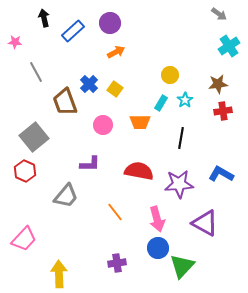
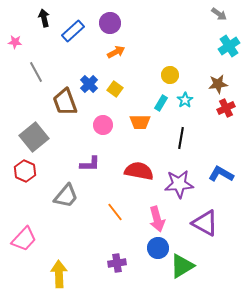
red cross: moved 3 px right, 3 px up; rotated 18 degrees counterclockwise
green triangle: rotated 16 degrees clockwise
